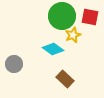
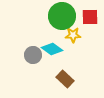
red square: rotated 12 degrees counterclockwise
yellow star: rotated 21 degrees clockwise
cyan diamond: moved 1 px left
gray circle: moved 19 px right, 9 px up
